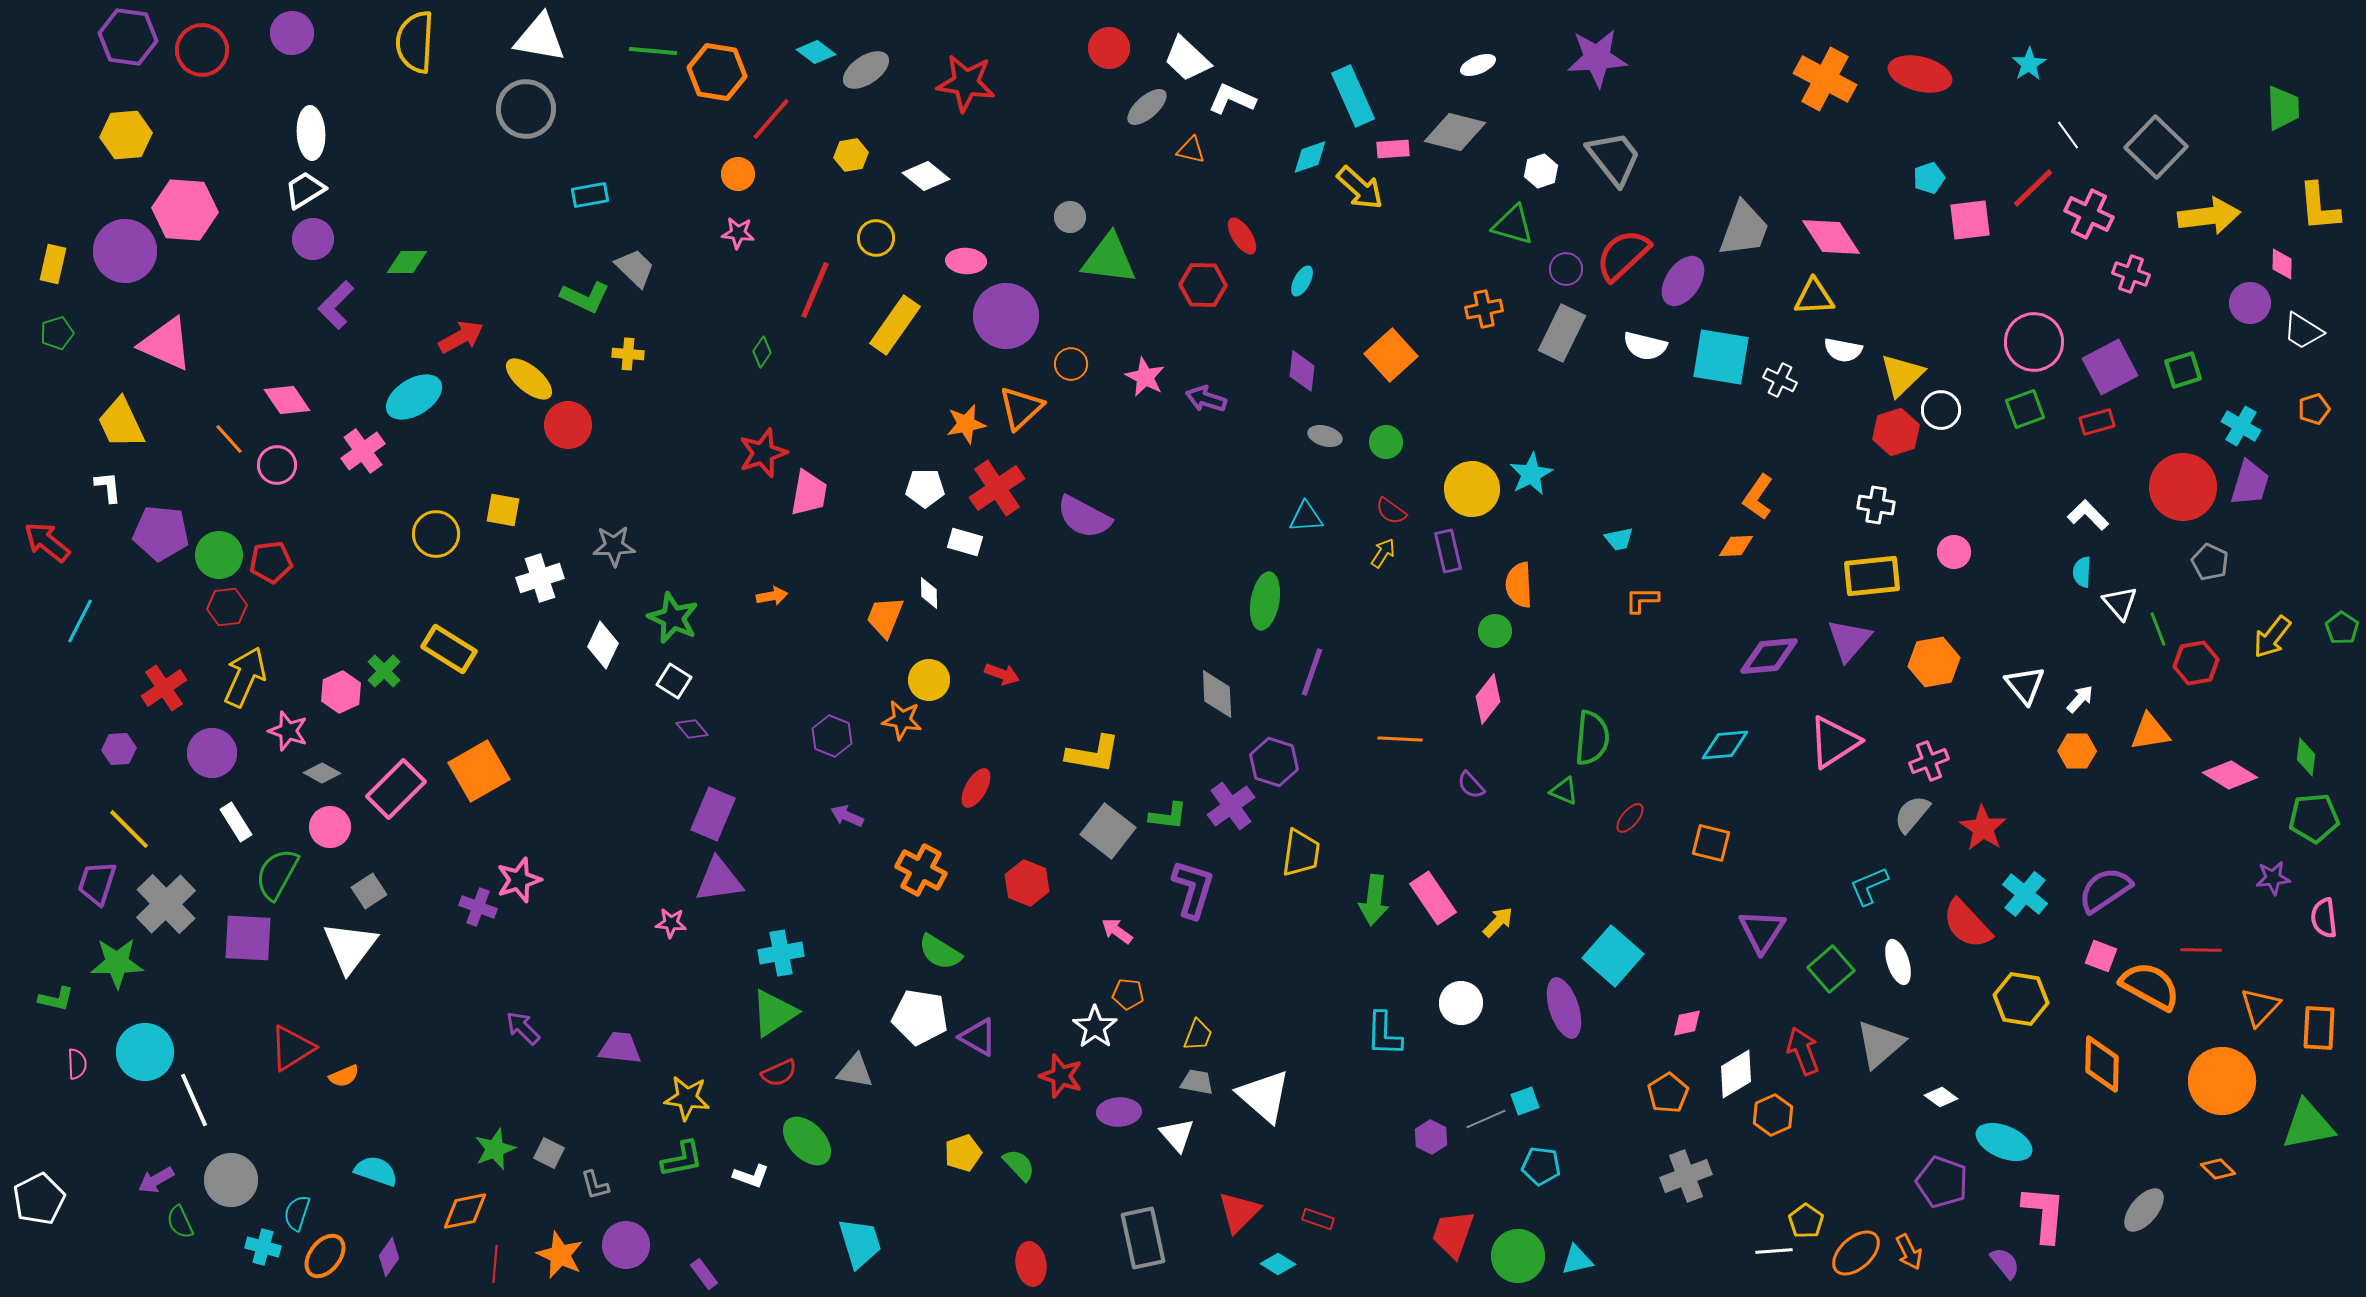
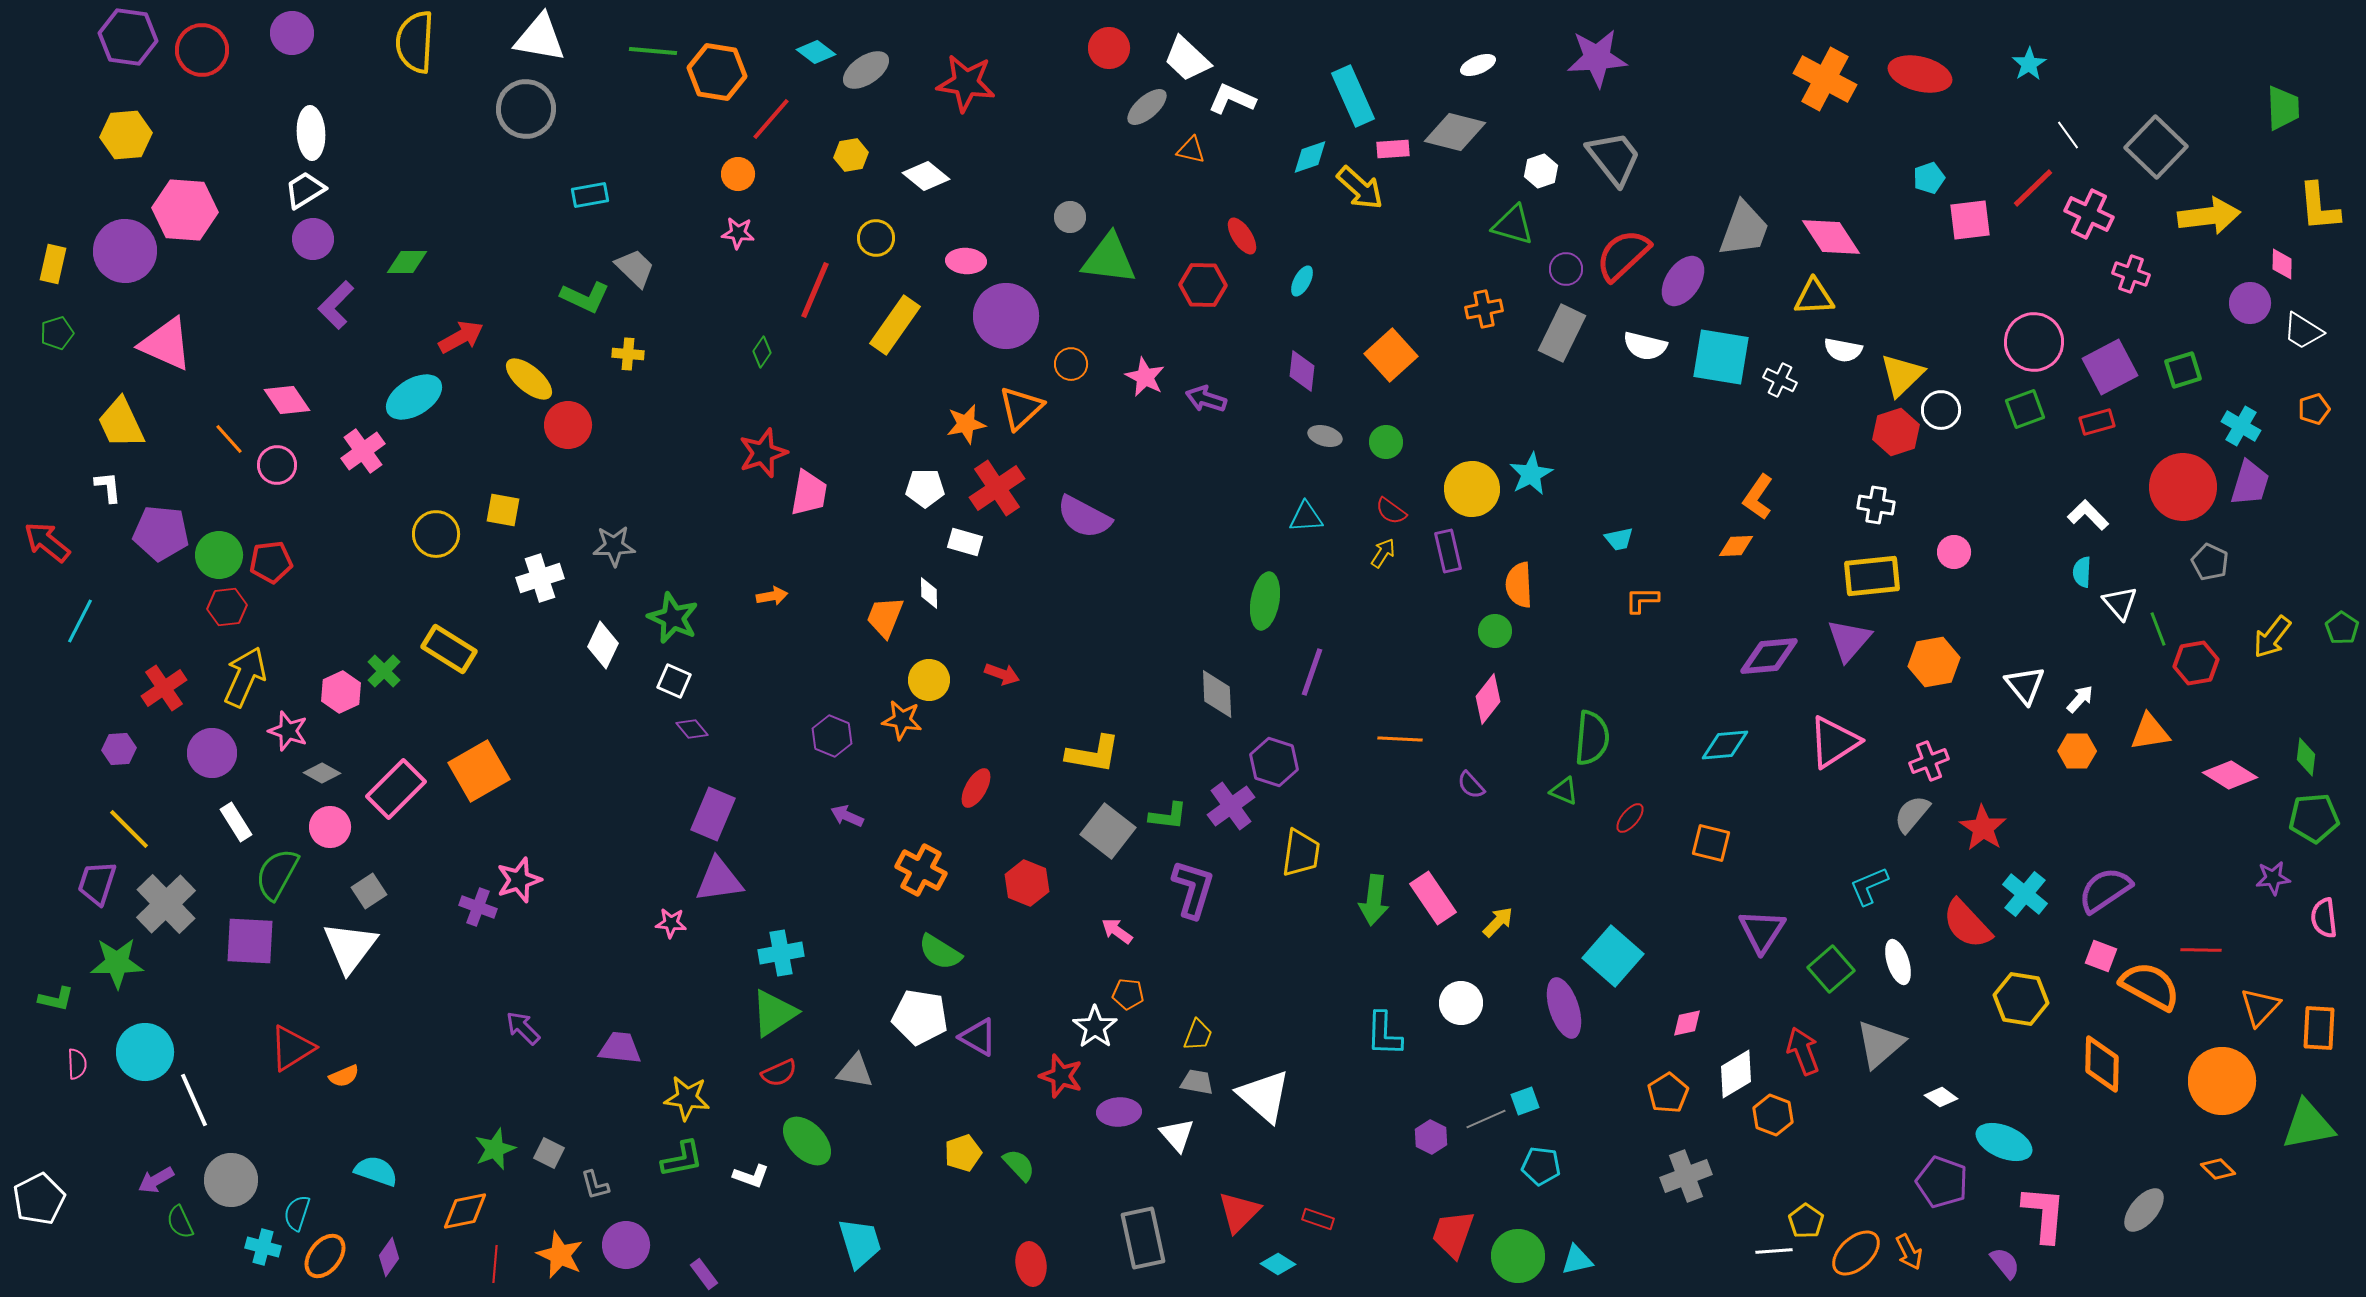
white square at (674, 681): rotated 8 degrees counterclockwise
purple square at (248, 938): moved 2 px right, 3 px down
orange hexagon at (1773, 1115): rotated 15 degrees counterclockwise
